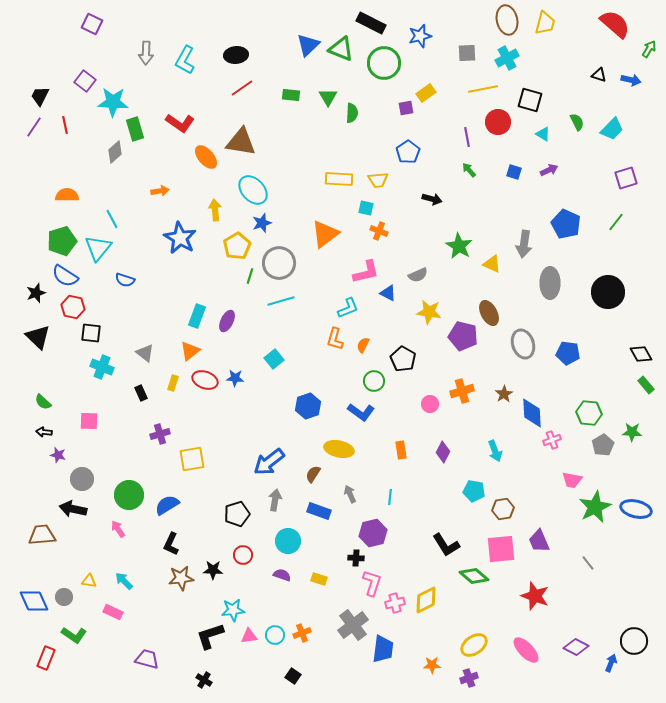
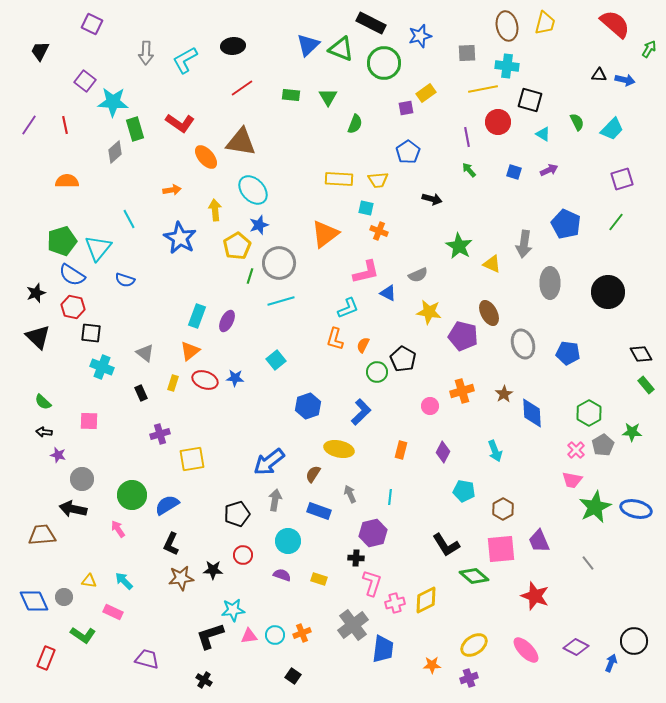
brown ellipse at (507, 20): moved 6 px down
black ellipse at (236, 55): moved 3 px left, 9 px up
cyan cross at (507, 58): moved 8 px down; rotated 35 degrees clockwise
cyan L-shape at (185, 60): rotated 32 degrees clockwise
black triangle at (599, 75): rotated 14 degrees counterclockwise
blue arrow at (631, 80): moved 6 px left
black trapezoid at (40, 96): moved 45 px up
green semicircle at (352, 113): moved 3 px right, 11 px down; rotated 18 degrees clockwise
purple line at (34, 127): moved 5 px left, 2 px up
purple square at (626, 178): moved 4 px left, 1 px down
orange arrow at (160, 191): moved 12 px right, 1 px up
orange semicircle at (67, 195): moved 14 px up
cyan line at (112, 219): moved 17 px right
blue star at (262, 223): moved 3 px left, 2 px down
blue semicircle at (65, 276): moved 7 px right, 1 px up
cyan square at (274, 359): moved 2 px right, 1 px down
green circle at (374, 381): moved 3 px right, 9 px up
pink circle at (430, 404): moved 2 px down
blue L-shape at (361, 412): rotated 80 degrees counterclockwise
green hexagon at (589, 413): rotated 25 degrees clockwise
pink cross at (552, 440): moved 24 px right, 10 px down; rotated 24 degrees counterclockwise
orange rectangle at (401, 450): rotated 24 degrees clockwise
cyan pentagon at (474, 491): moved 10 px left
green circle at (129, 495): moved 3 px right
brown hexagon at (503, 509): rotated 20 degrees counterclockwise
green L-shape at (74, 635): moved 9 px right
